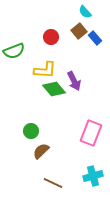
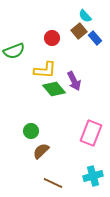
cyan semicircle: moved 4 px down
red circle: moved 1 px right, 1 px down
